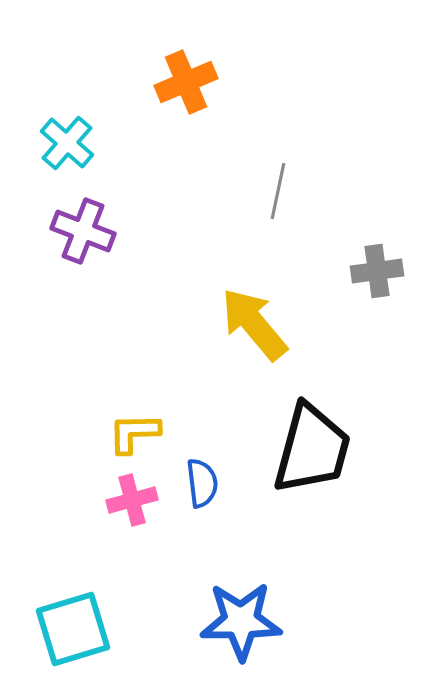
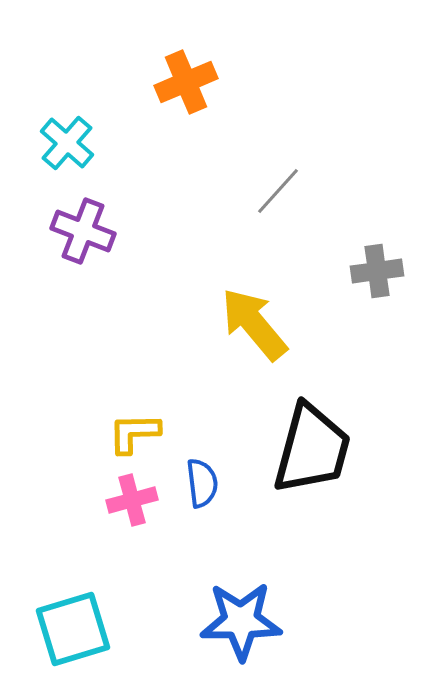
gray line: rotated 30 degrees clockwise
